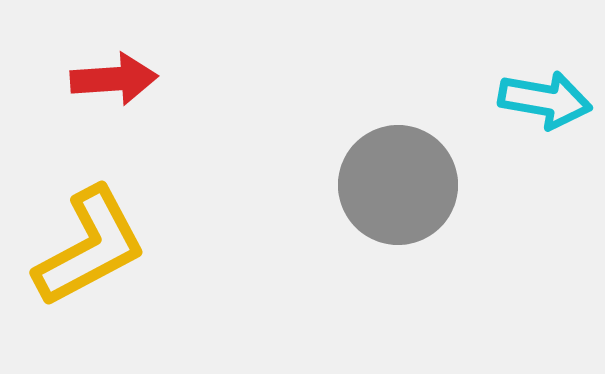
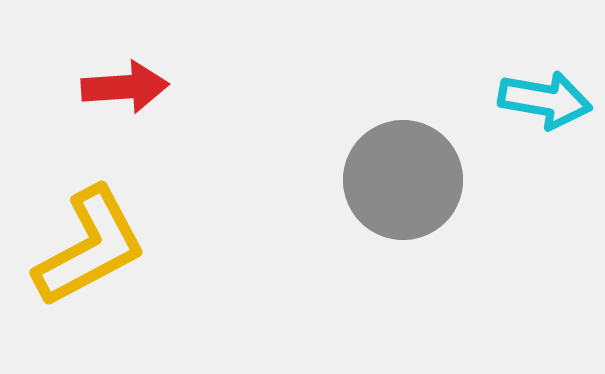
red arrow: moved 11 px right, 8 px down
gray circle: moved 5 px right, 5 px up
